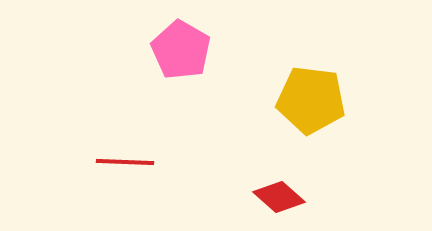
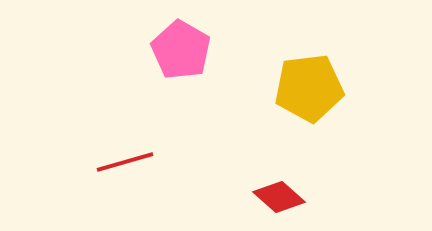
yellow pentagon: moved 2 px left, 12 px up; rotated 14 degrees counterclockwise
red line: rotated 18 degrees counterclockwise
